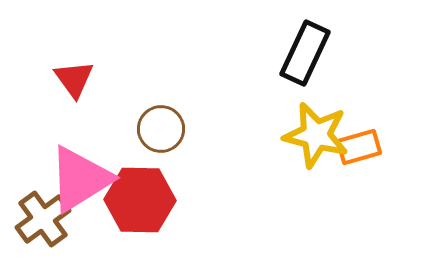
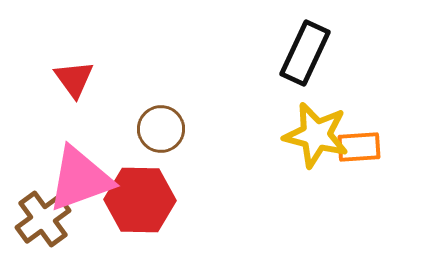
orange rectangle: rotated 12 degrees clockwise
pink triangle: rotated 12 degrees clockwise
